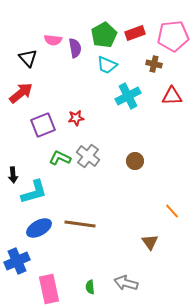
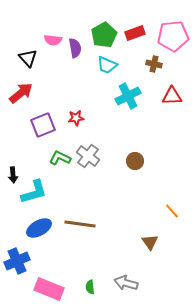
pink rectangle: rotated 56 degrees counterclockwise
